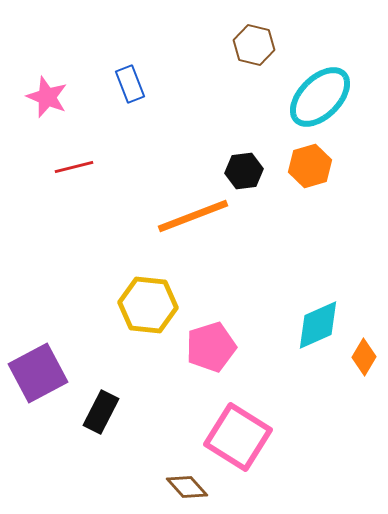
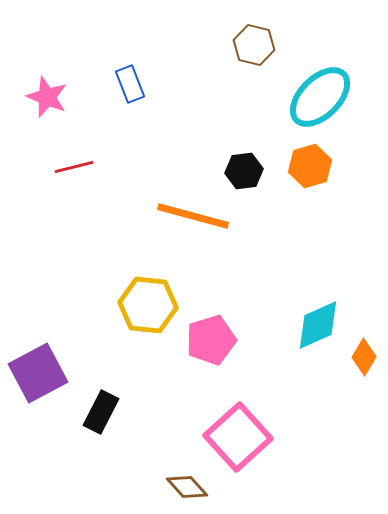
orange line: rotated 36 degrees clockwise
pink pentagon: moved 7 px up
pink square: rotated 16 degrees clockwise
